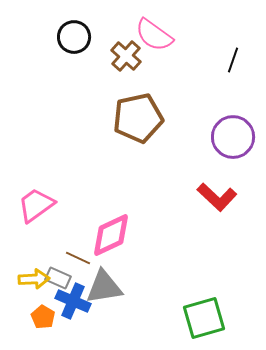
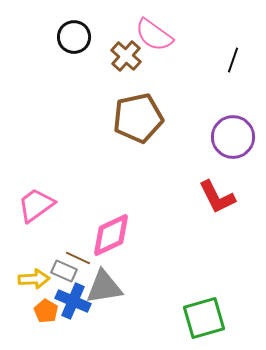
red L-shape: rotated 21 degrees clockwise
gray rectangle: moved 6 px right, 7 px up
orange pentagon: moved 3 px right, 6 px up
